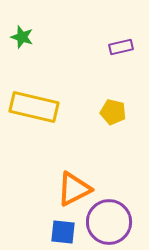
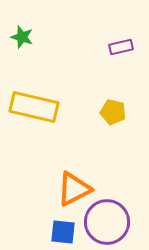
purple circle: moved 2 px left
